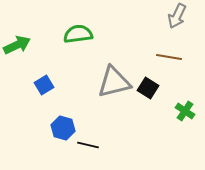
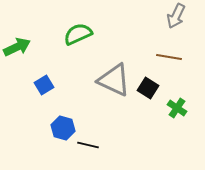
gray arrow: moved 1 px left
green semicircle: rotated 16 degrees counterclockwise
green arrow: moved 2 px down
gray triangle: moved 2 px up; rotated 39 degrees clockwise
green cross: moved 8 px left, 3 px up
